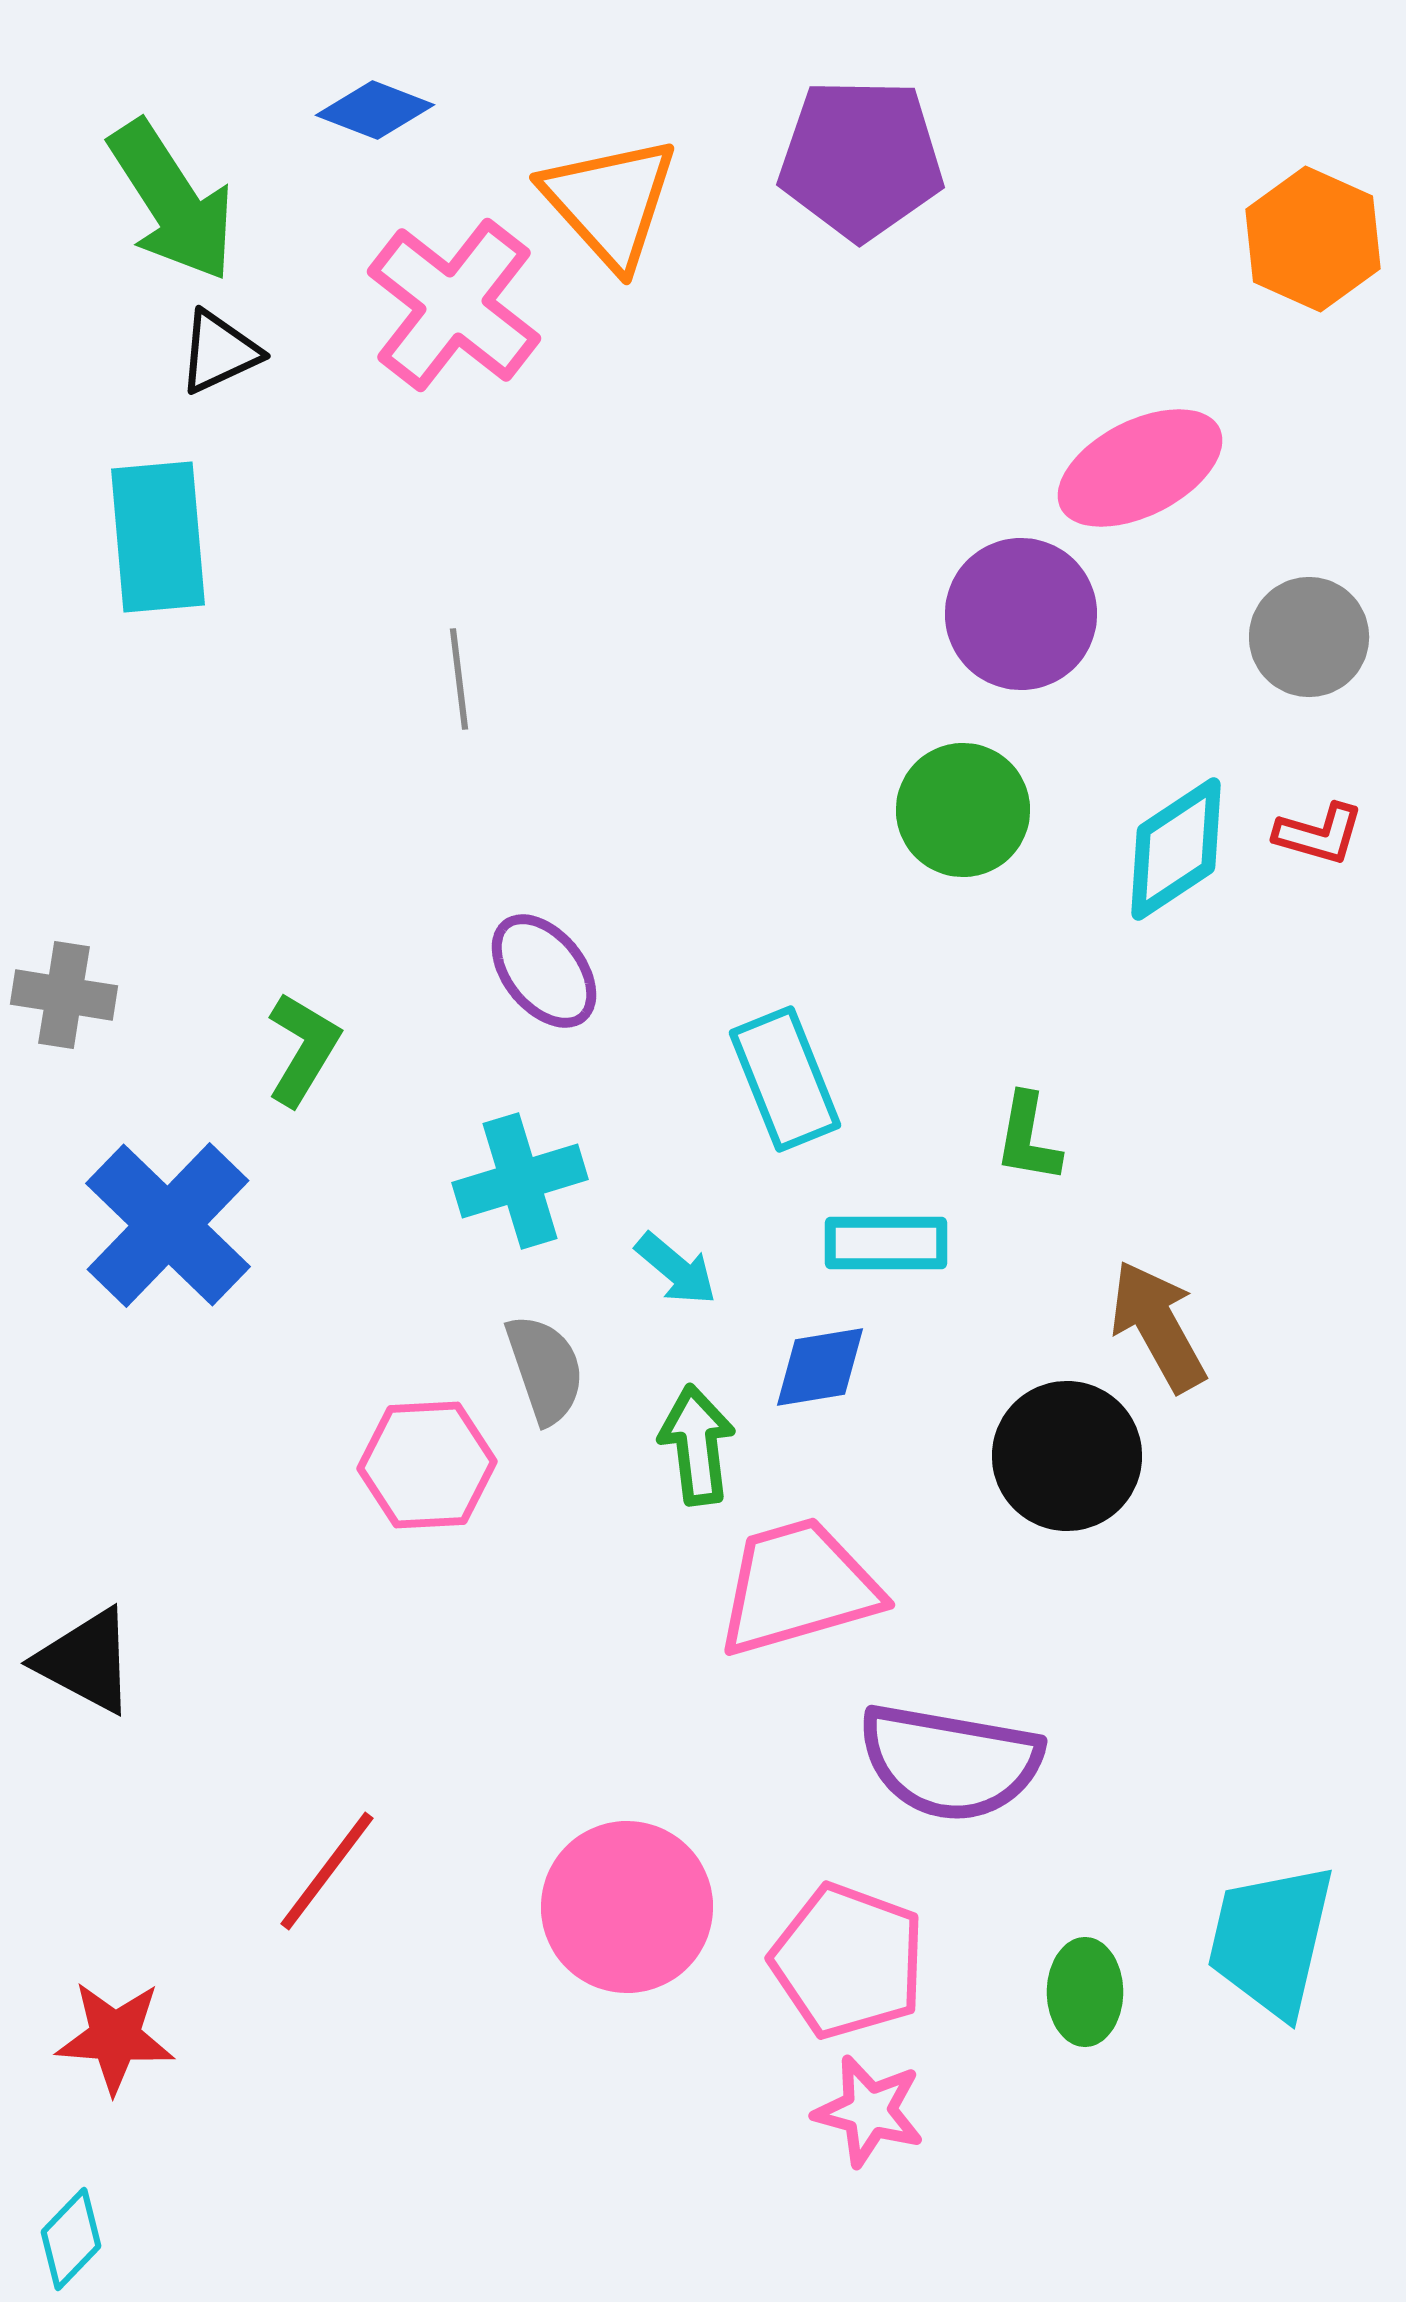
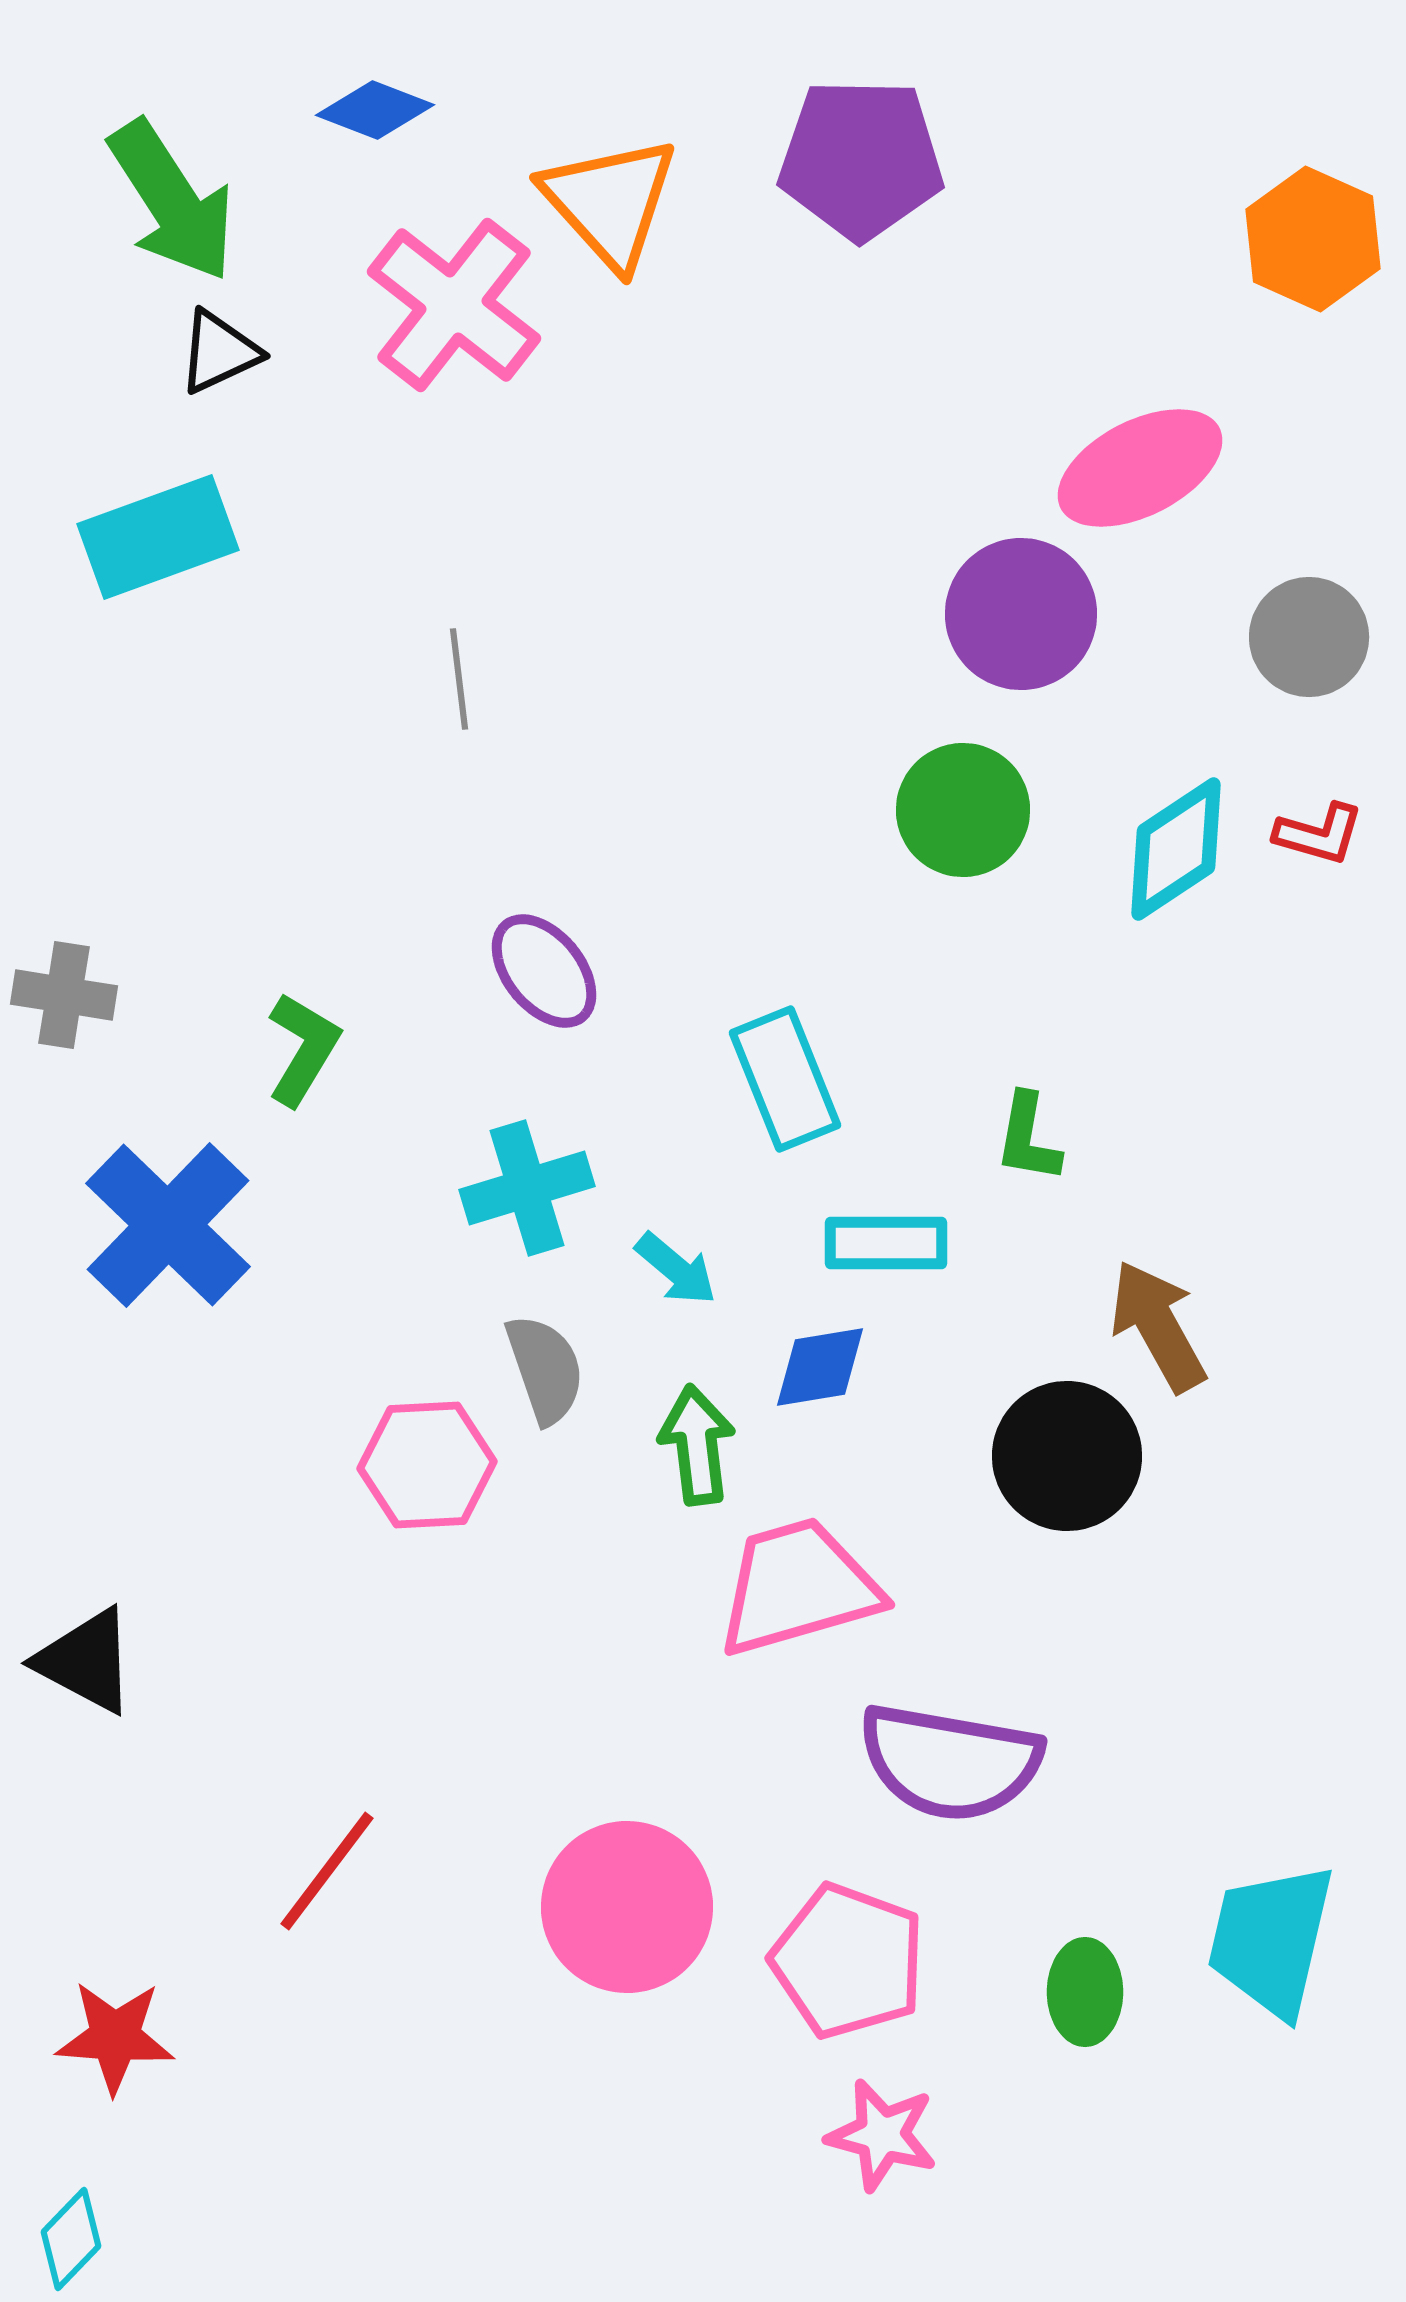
cyan rectangle at (158, 537): rotated 75 degrees clockwise
cyan cross at (520, 1181): moved 7 px right, 7 px down
pink star at (869, 2111): moved 13 px right, 24 px down
